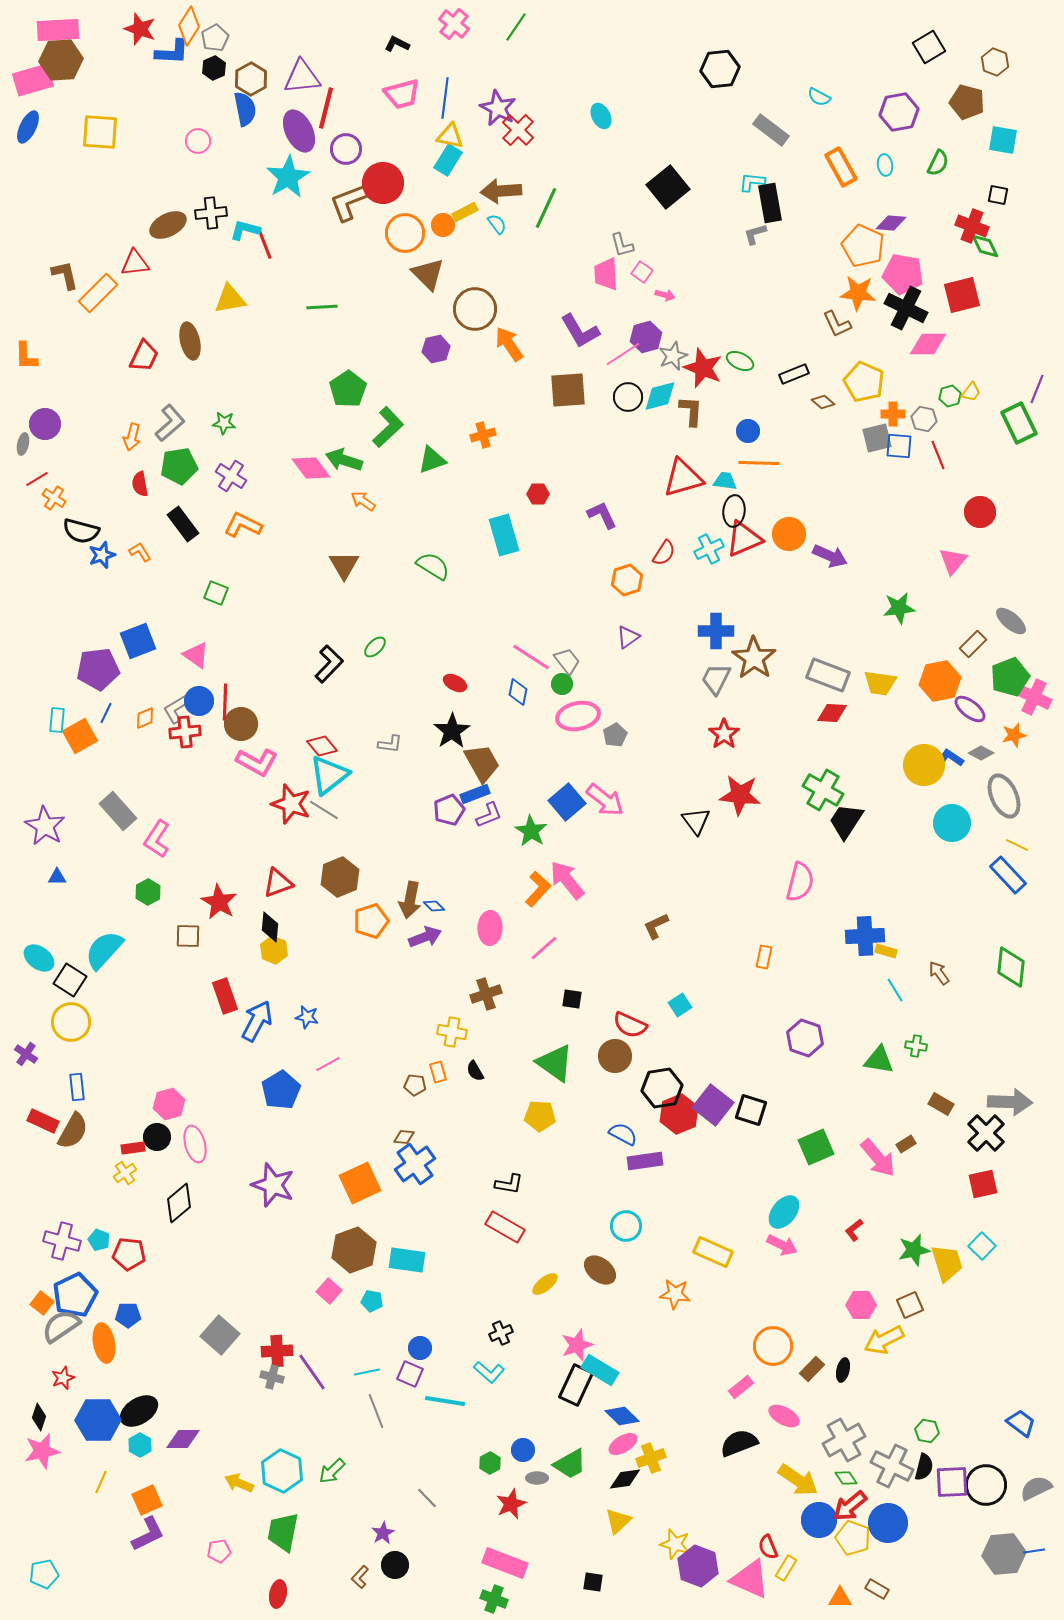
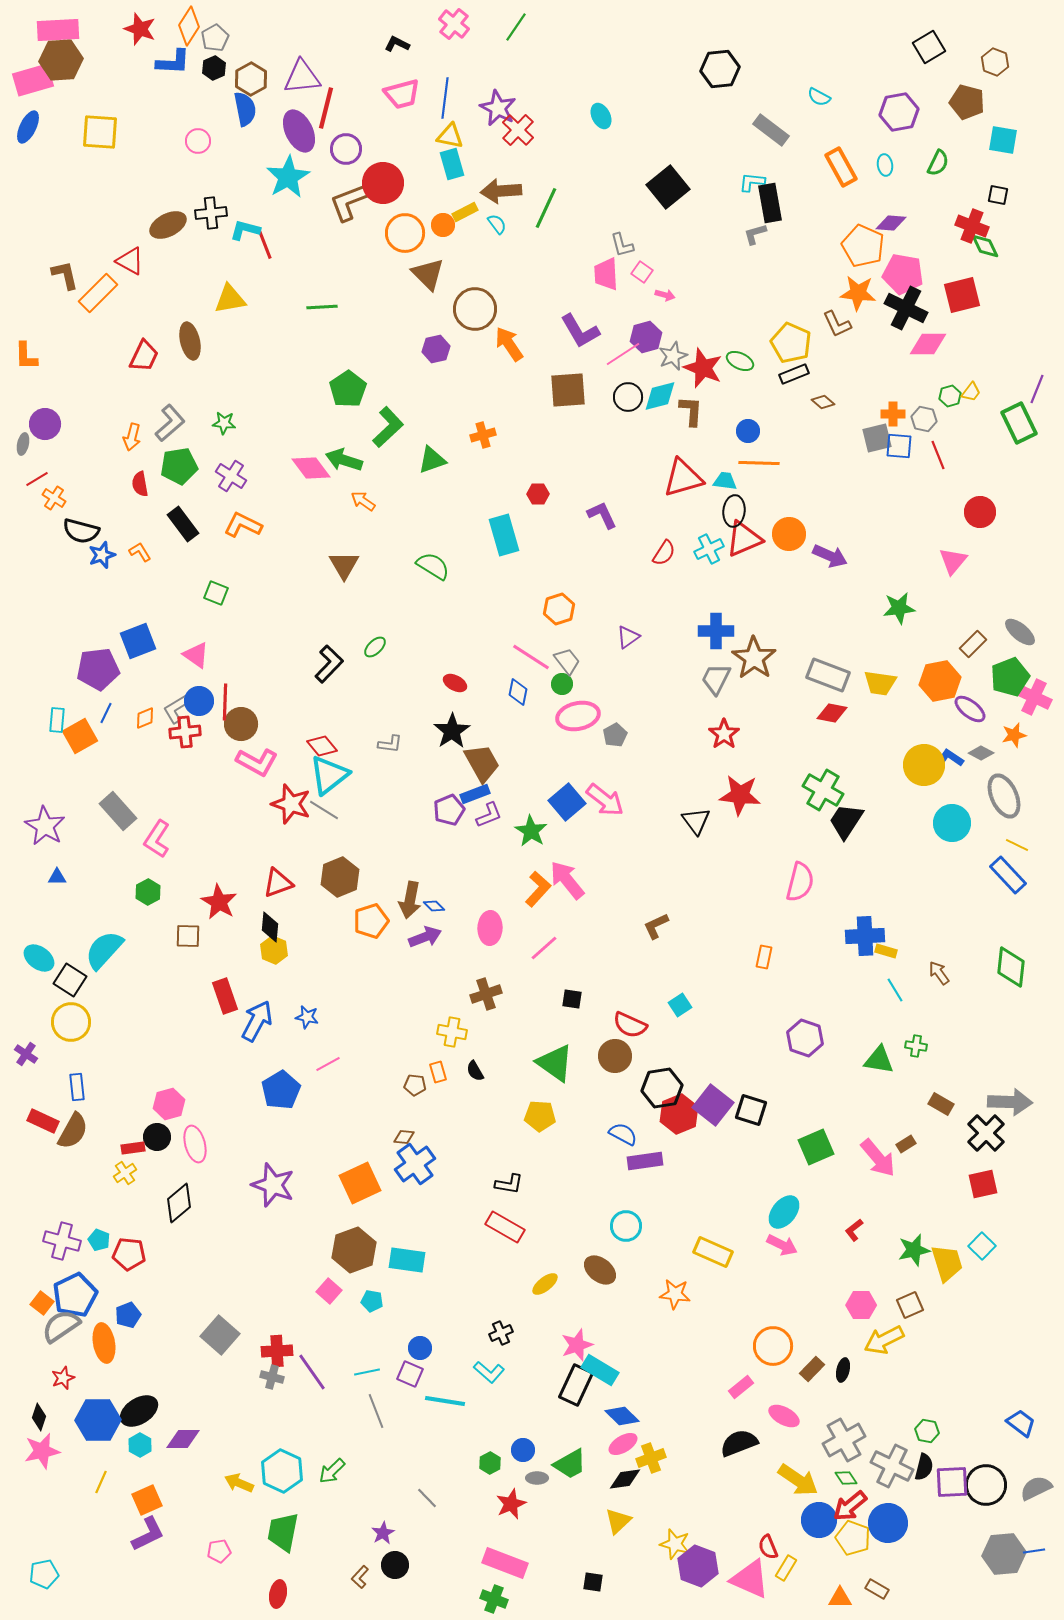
blue L-shape at (172, 52): moved 1 px right, 10 px down
cyan rectangle at (448, 160): moved 4 px right, 4 px down; rotated 48 degrees counterclockwise
red triangle at (135, 263): moved 5 px left, 2 px up; rotated 36 degrees clockwise
yellow pentagon at (864, 382): moved 73 px left, 39 px up
orange hexagon at (627, 580): moved 68 px left, 29 px down
gray ellipse at (1011, 621): moved 9 px right, 11 px down
red diamond at (832, 713): rotated 8 degrees clockwise
blue pentagon at (128, 1315): rotated 20 degrees counterclockwise
